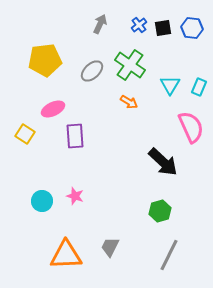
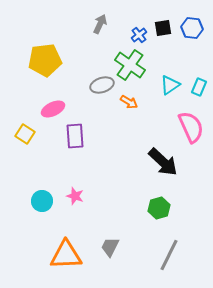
blue cross: moved 10 px down
gray ellipse: moved 10 px right, 14 px down; rotated 25 degrees clockwise
cyan triangle: rotated 25 degrees clockwise
green hexagon: moved 1 px left, 3 px up
